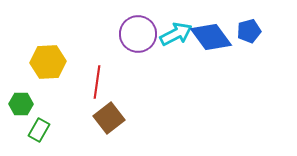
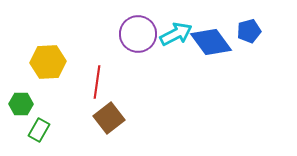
blue diamond: moved 5 px down
